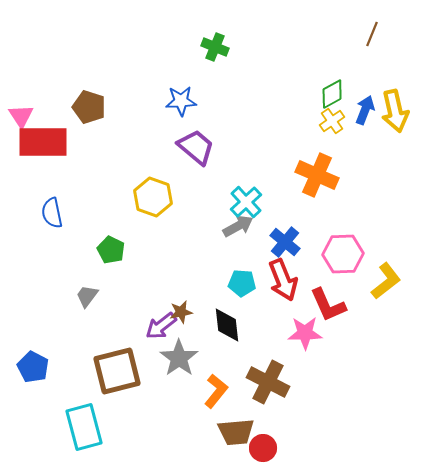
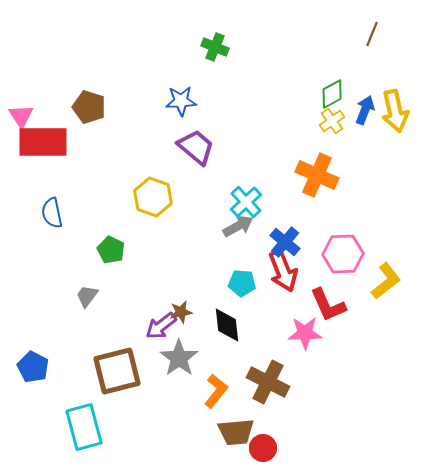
red arrow: moved 9 px up
